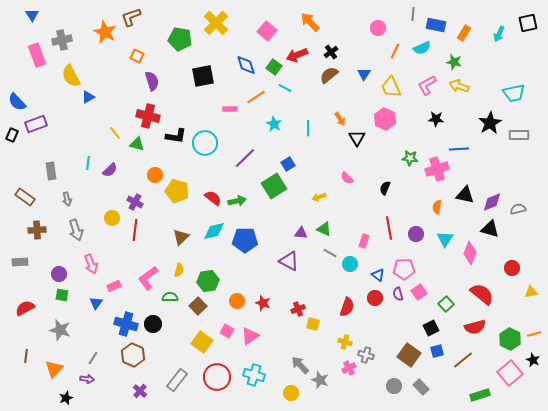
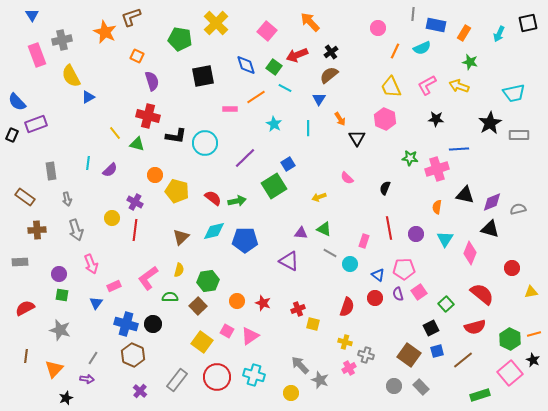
green star at (454, 62): moved 16 px right
blue triangle at (364, 74): moved 45 px left, 25 px down
